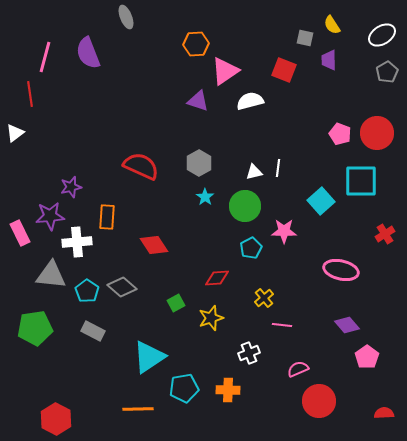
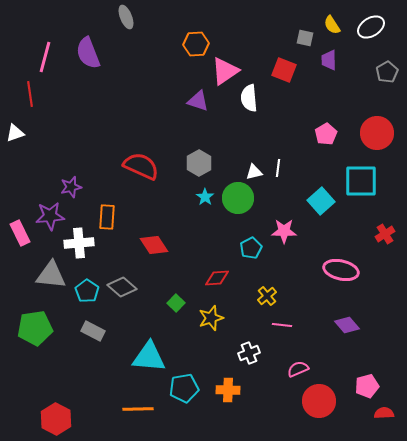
white ellipse at (382, 35): moved 11 px left, 8 px up
white semicircle at (250, 101): moved 1 px left, 3 px up; rotated 80 degrees counterclockwise
white triangle at (15, 133): rotated 18 degrees clockwise
pink pentagon at (340, 134): moved 14 px left; rotated 20 degrees clockwise
green circle at (245, 206): moved 7 px left, 8 px up
white cross at (77, 242): moved 2 px right, 1 px down
yellow cross at (264, 298): moved 3 px right, 2 px up
green square at (176, 303): rotated 18 degrees counterclockwise
cyan triangle at (149, 357): rotated 39 degrees clockwise
pink pentagon at (367, 357): moved 29 px down; rotated 20 degrees clockwise
